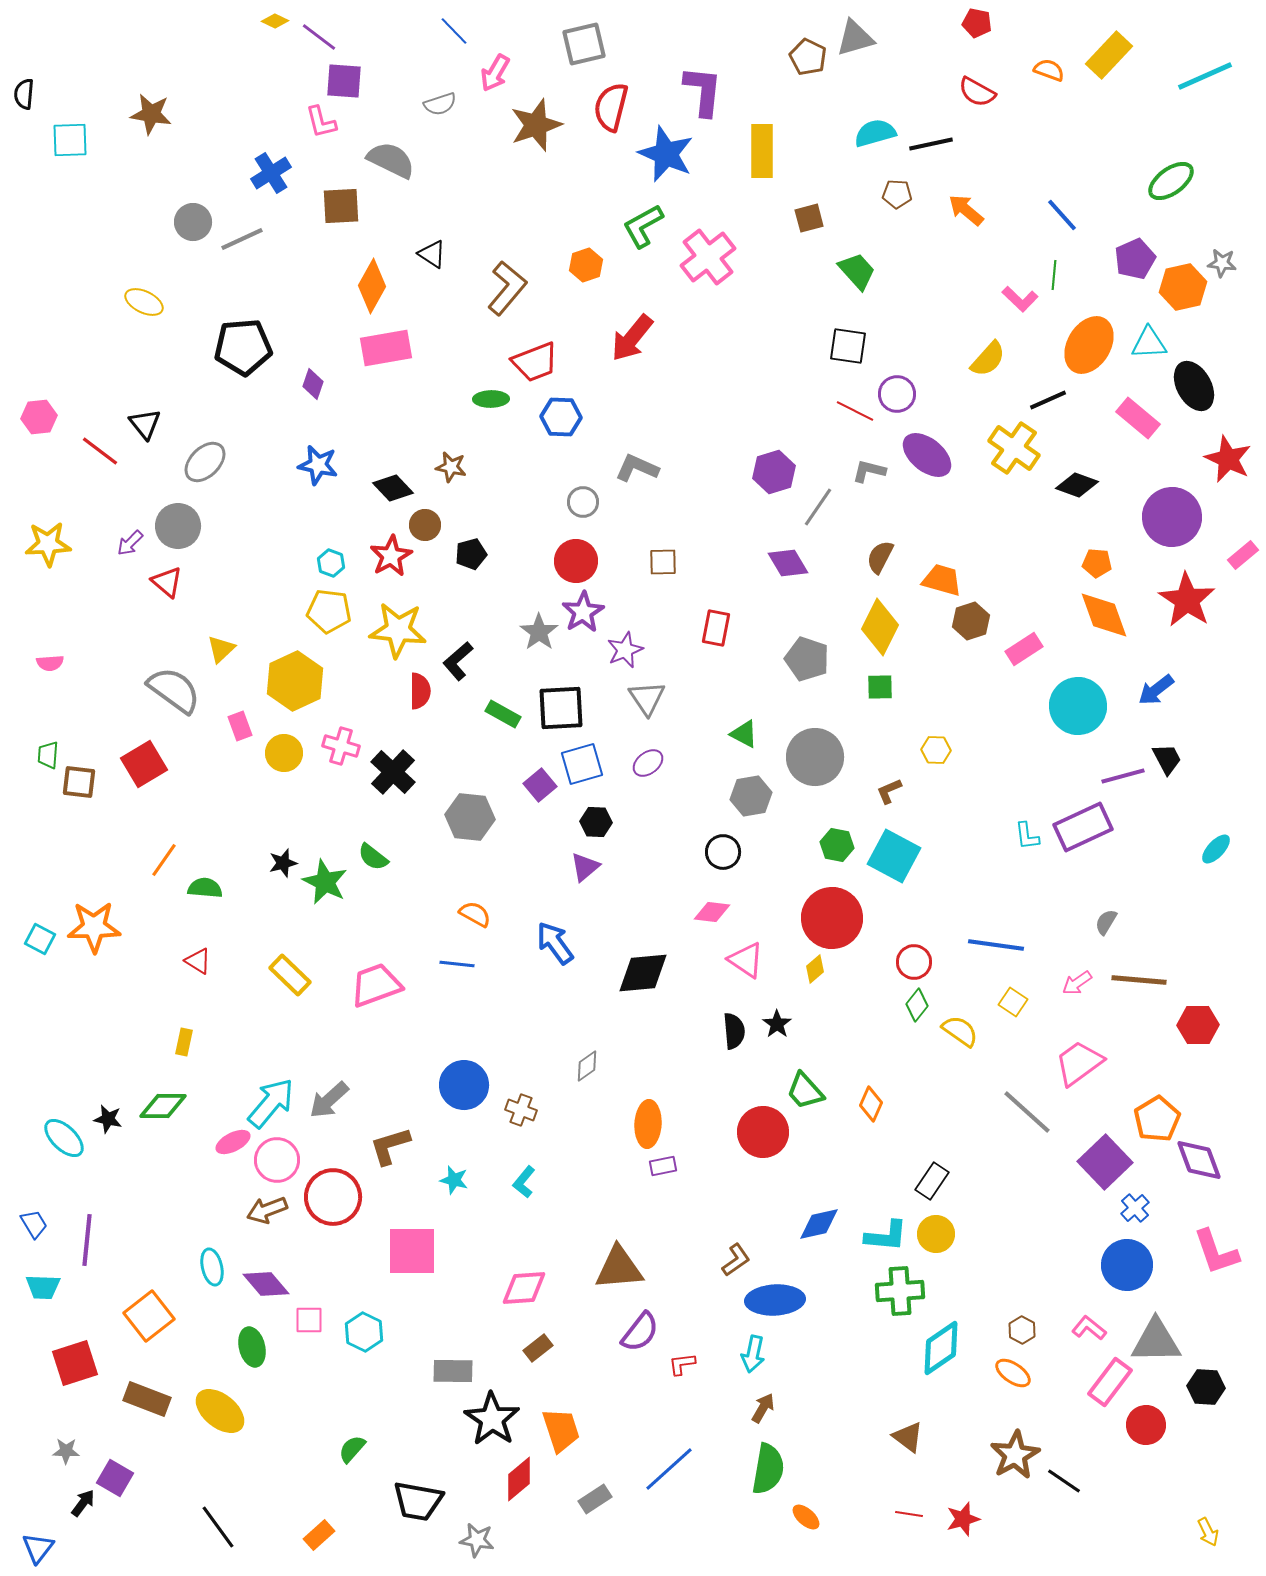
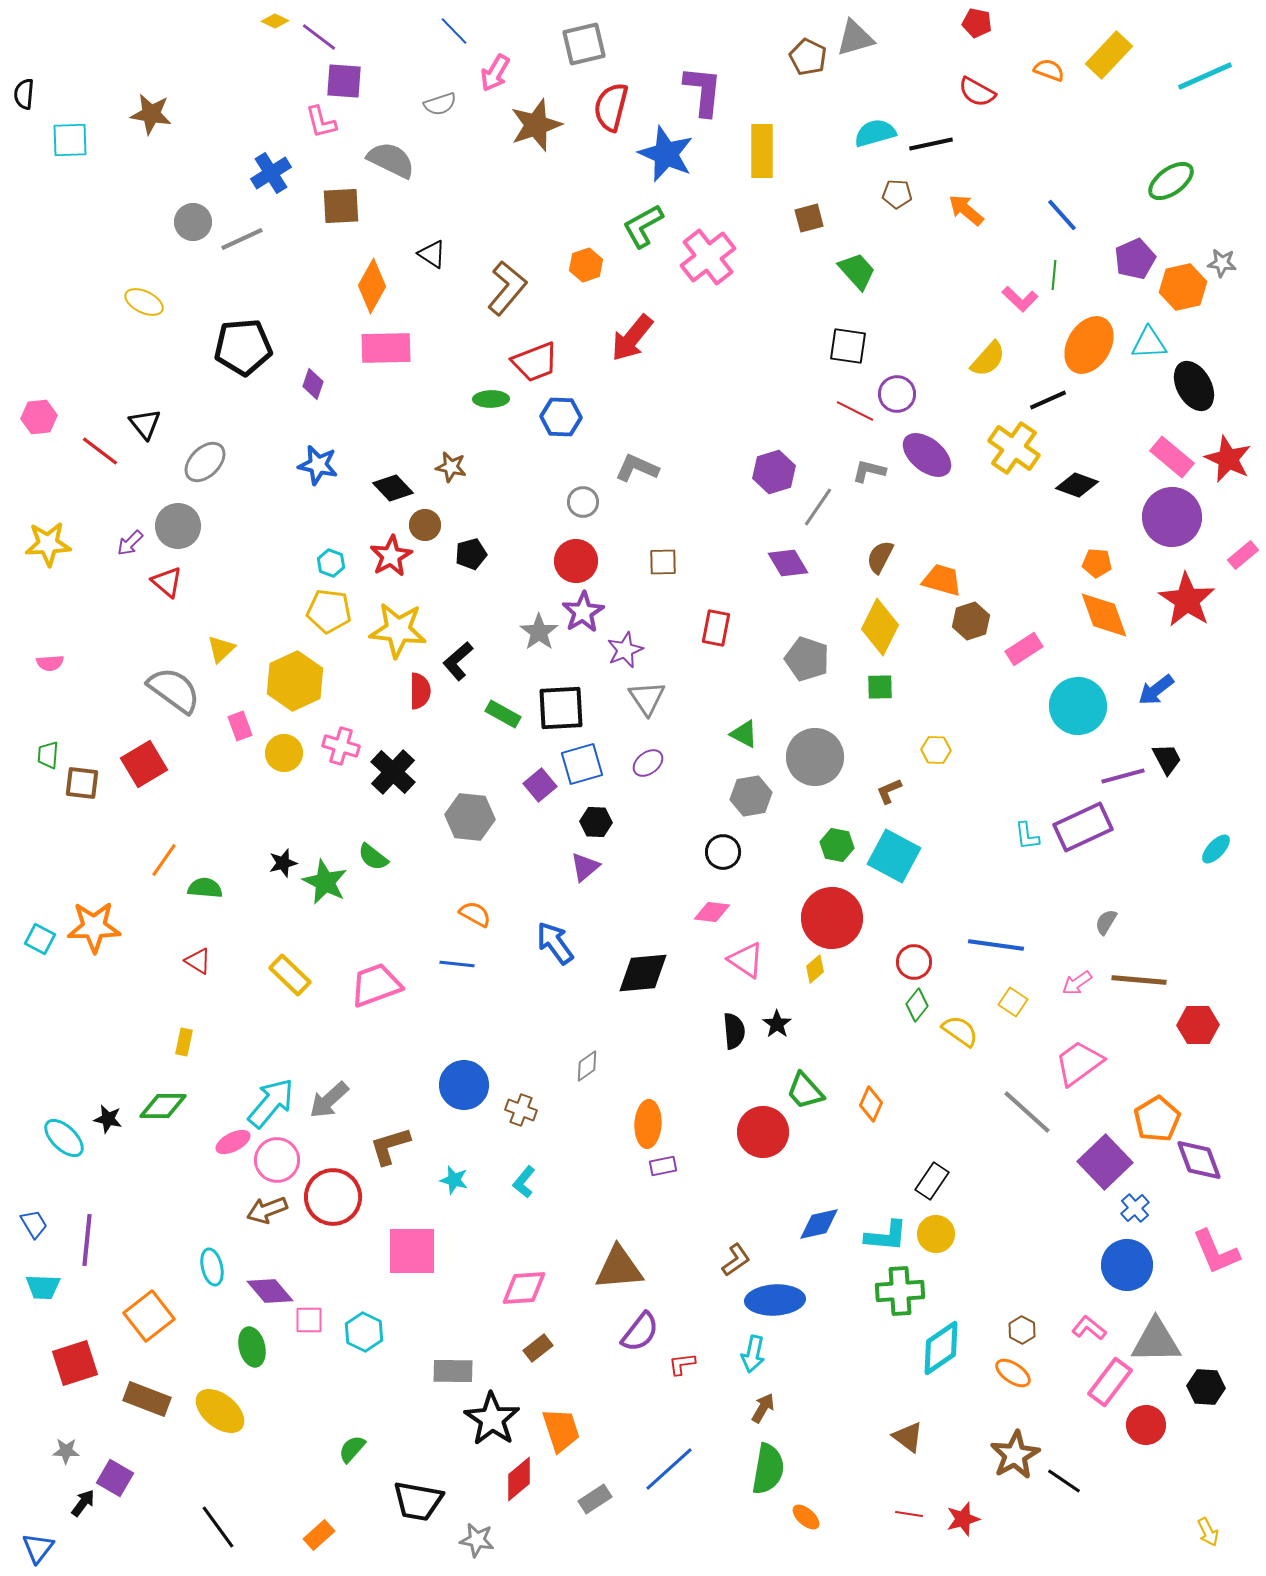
pink rectangle at (386, 348): rotated 9 degrees clockwise
pink rectangle at (1138, 418): moved 34 px right, 39 px down
brown square at (79, 782): moved 3 px right, 1 px down
pink L-shape at (1216, 1252): rotated 4 degrees counterclockwise
purple diamond at (266, 1284): moved 4 px right, 7 px down
